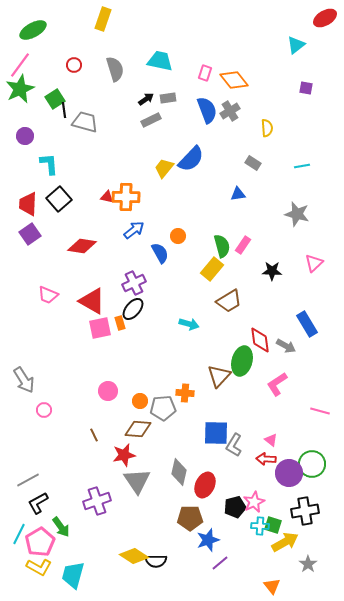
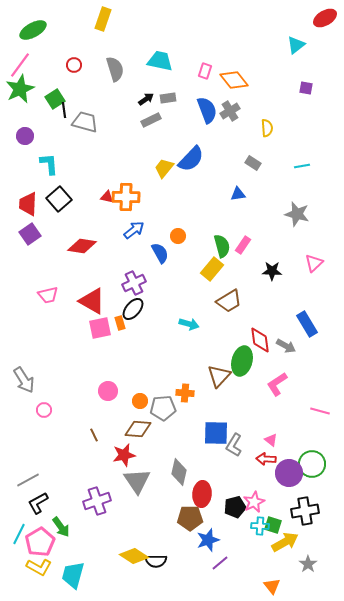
pink rectangle at (205, 73): moved 2 px up
pink trapezoid at (48, 295): rotated 35 degrees counterclockwise
red ellipse at (205, 485): moved 3 px left, 9 px down; rotated 20 degrees counterclockwise
